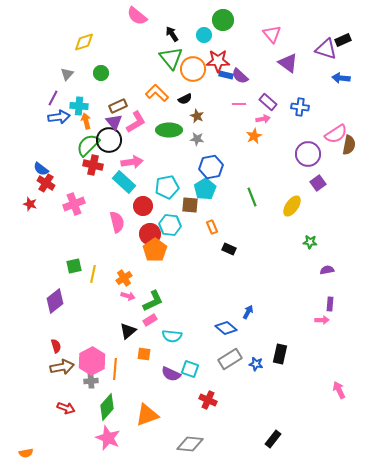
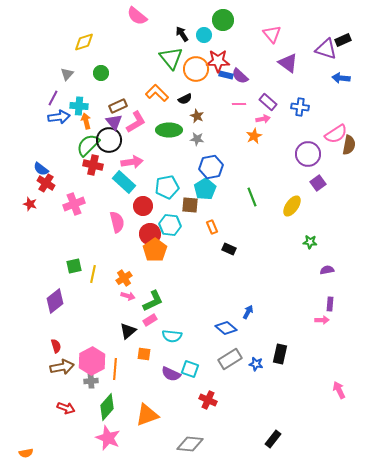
black arrow at (172, 34): moved 10 px right
orange circle at (193, 69): moved 3 px right
